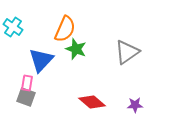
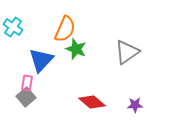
gray square: rotated 30 degrees clockwise
